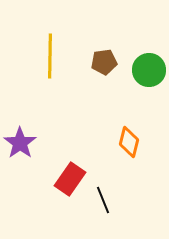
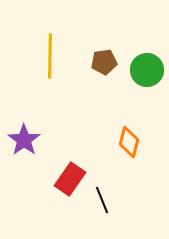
green circle: moved 2 px left
purple star: moved 4 px right, 3 px up
black line: moved 1 px left
